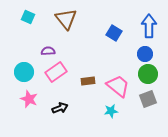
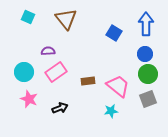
blue arrow: moved 3 px left, 2 px up
